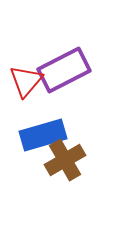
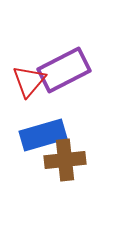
red triangle: moved 3 px right
brown cross: rotated 24 degrees clockwise
